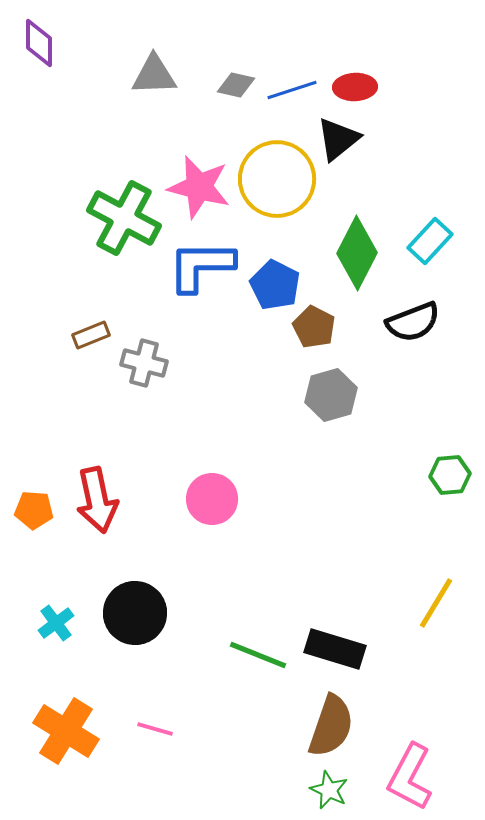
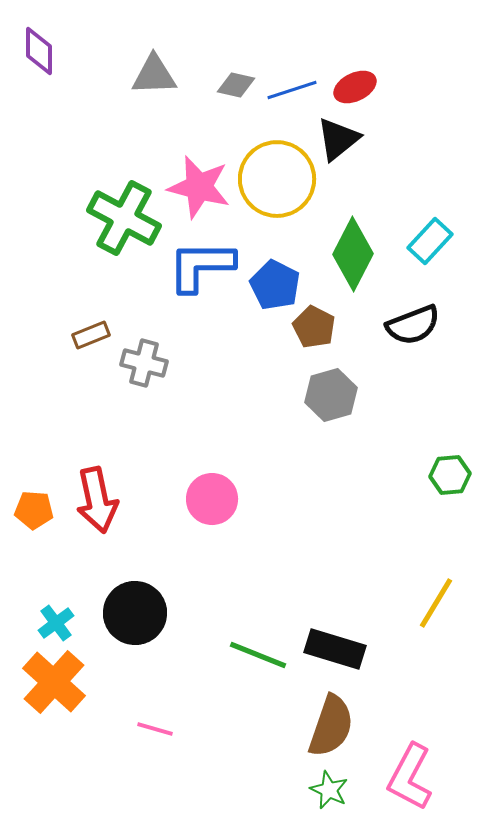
purple diamond: moved 8 px down
red ellipse: rotated 24 degrees counterclockwise
green diamond: moved 4 px left, 1 px down
black semicircle: moved 3 px down
orange cross: moved 12 px left, 49 px up; rotated 10 degrees clockwise
